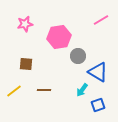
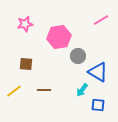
blue square: rotated 24 degrees clockwise
